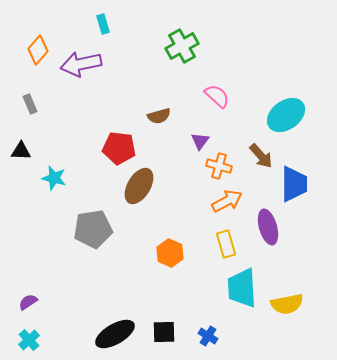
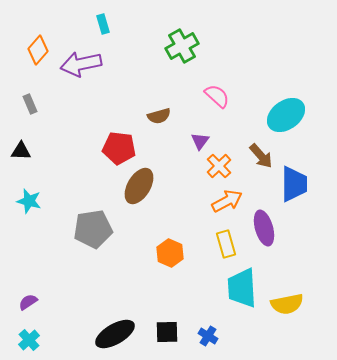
orange cross: rotated 30 degrees clockwise
cyan star: moved 25 px left, 23 px down
purple ellipse: moved 4 px left, 1 px down
black square: moved 3 px right
